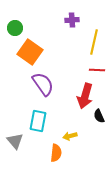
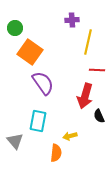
yellow line: moved 6 px left
purple semicircle: moved 1 px up
